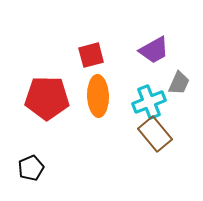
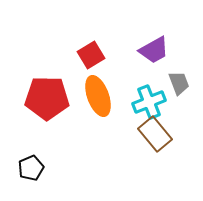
red square: rotated 16 degrees counterclockwise
gray trapezoid: rotated 45 degrees counterclockwise
orange ellipse: rotated 18 degrees counterclockwise
